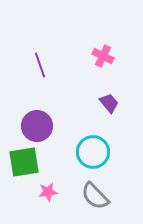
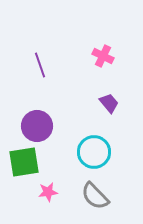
cyan circle: moved 1 px right
